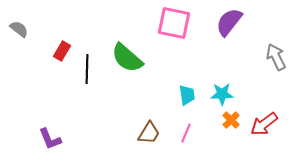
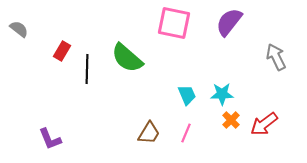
cyan trapezoid: rotated 15 degrees counterclockwise
